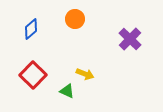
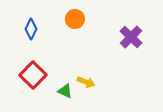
blue diamond: rotated 25 degrees counterclockwise
purple cross: moved 1 px right, 2 px up
yellow arrow: moved 1 px right, 8 px down
green triangle: moved 2 px left
